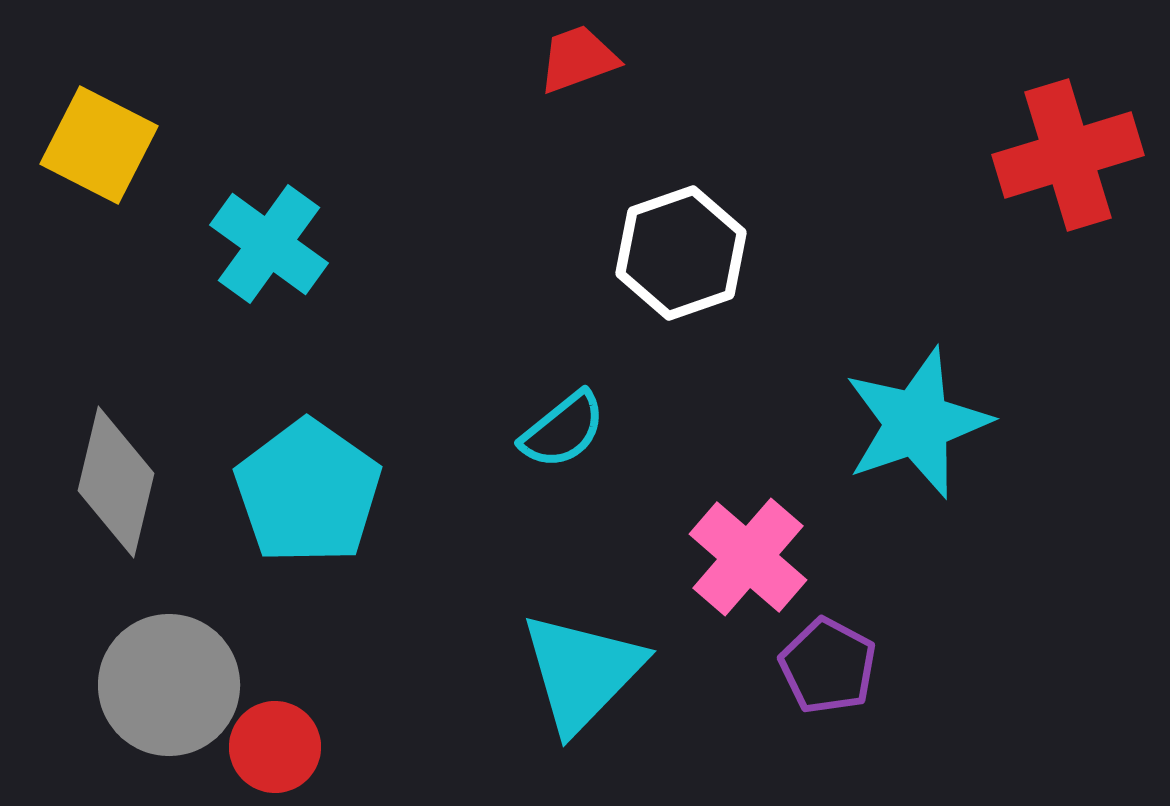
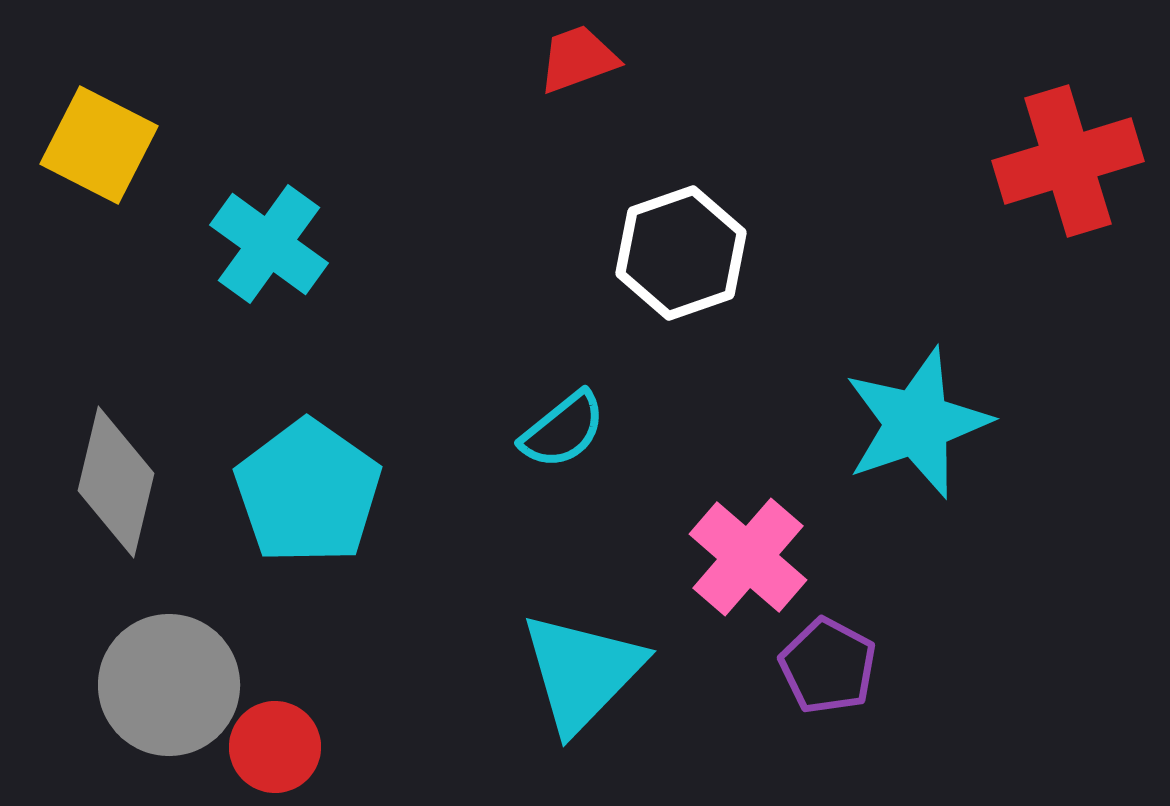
red cross: moved 6 px down
